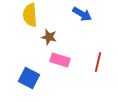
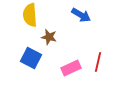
blue arrow: moved 1 px left, 1 px down
pink rectangle: moved 11 px right, 8 px down; rotated 42 degrees counterclockwise
blue square: moved 2 px right, 20 px up
